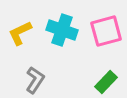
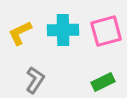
cyan cross: moved 1 px right; rotated 20 degrees counterclockwise
green rectangle: moved 3 px left; rotated 20 degrees clockwise
